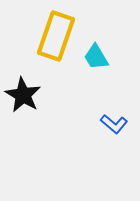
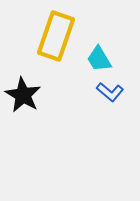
cyan trapezoid: moved 3 px right, 2 px down
blue L-shape: moved 4 px left, 32 px up
